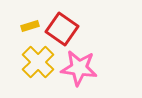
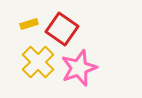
yellow rectangle: moved 1 px left, 2 px up
pink star: rotated 27 degrees counterclockwise
